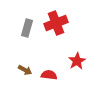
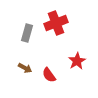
gray rectangle: moved 5 px down
brown arrow: moved 2 px up
red semicircle: rotated 133 degrees counterclockwise
